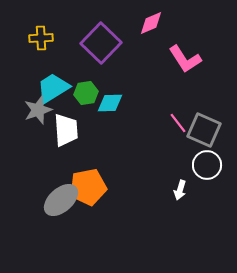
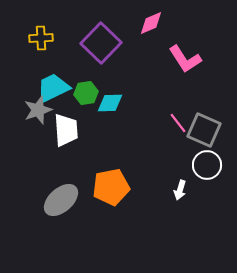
cyan trapezoid: rotated 6 degrees clockwise
orange pentagon: moved 23 px right
